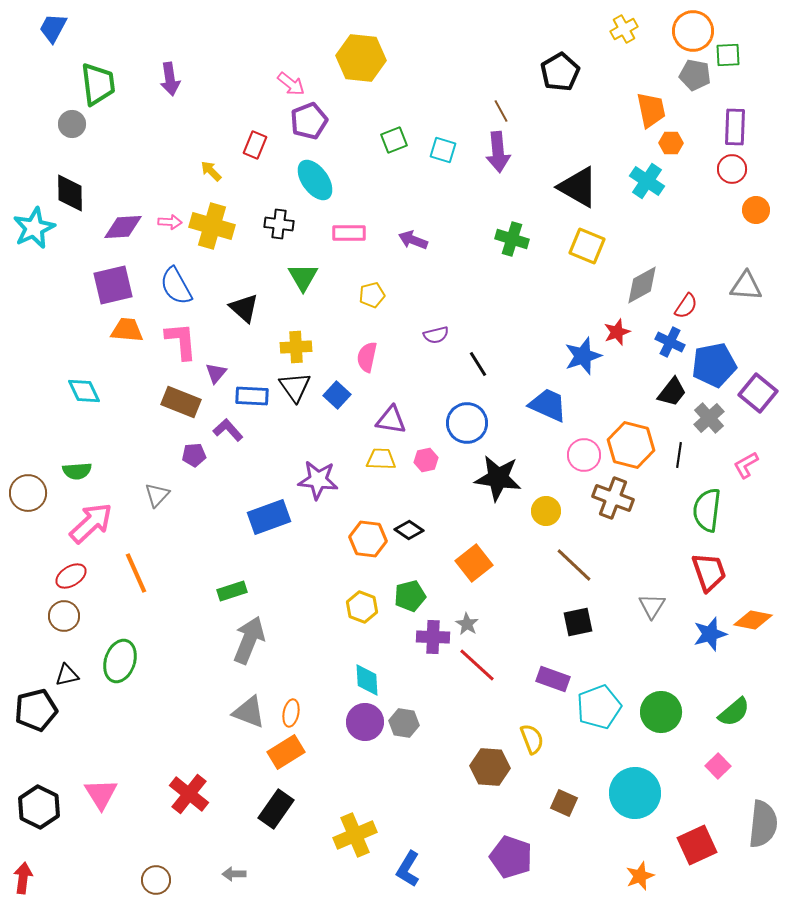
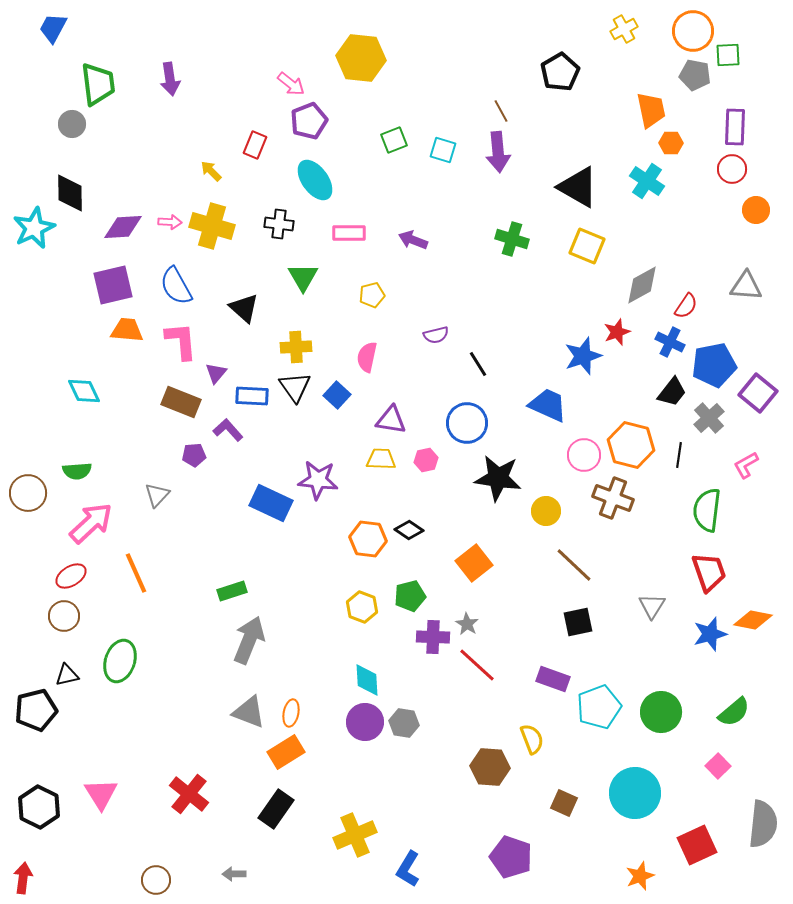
blue rectangle at (269, 517): moved 2 px right, 14 px up; rotated 45 degrees clockwise
